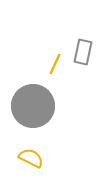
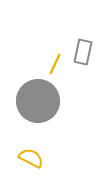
gray circle: moved 5 px right, 5 px up
